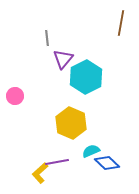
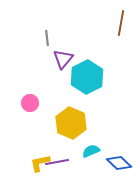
cyan hexagon: moved 1 px right
pink circle: moved 15 px right, 7 px down
blue diamond: moved 12 px right
yellow L-shape: moved 10 px up; rotated 30 degrees clockwise
